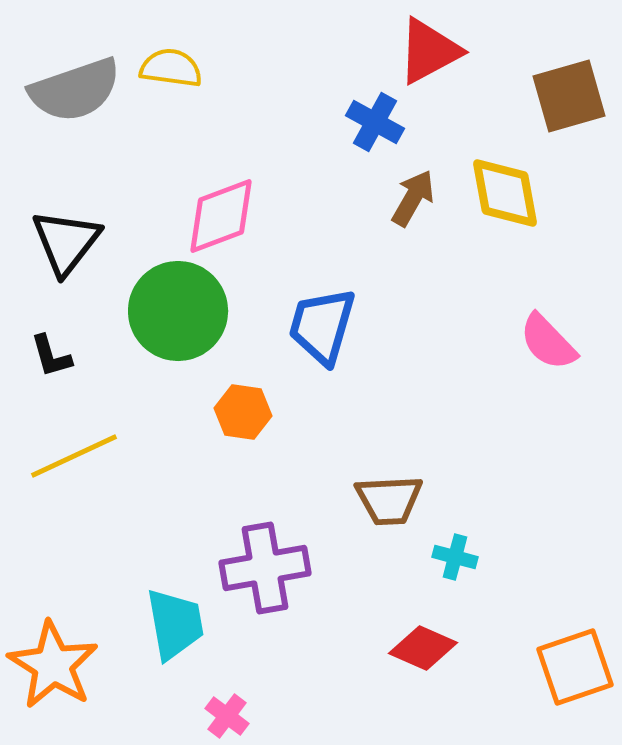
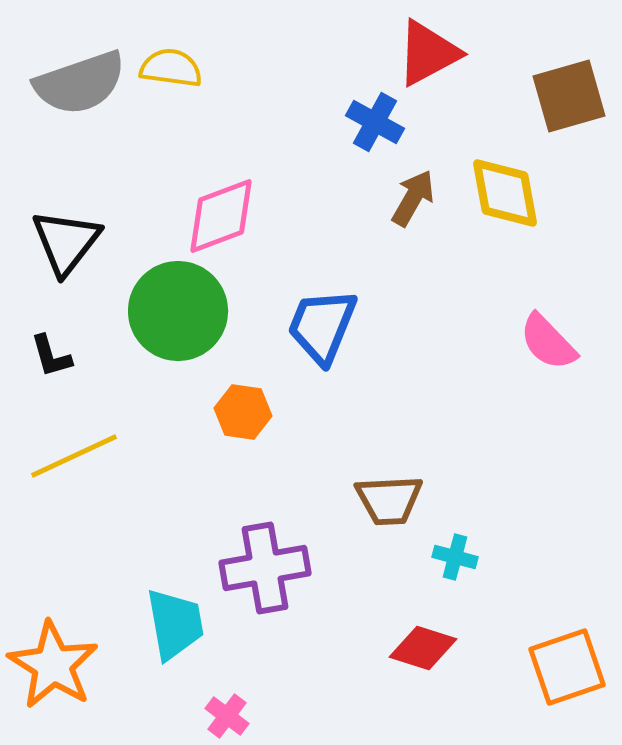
red triangle: moved 1 px left, 2 px down
gray semicircle: moved 5 px right, 7 px up
blue trapezoid: rotated 6 degrees clockwise
red diamond: rotated 6 degrees counterclockwise
orange square: moved 8 px left
